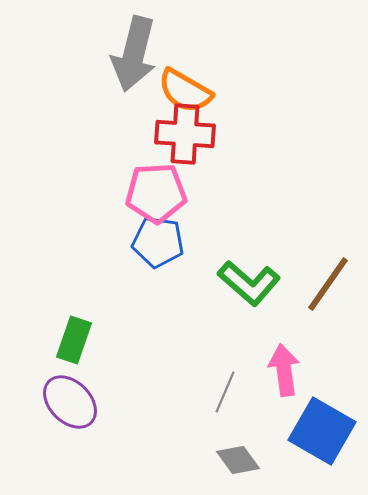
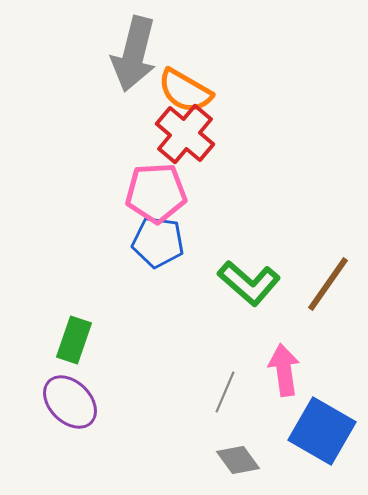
red cross: rotated 36 degrees clockwise
